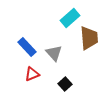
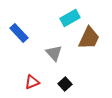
cyan rectangle: rotated 12 degrees clockwise
brown trapezoid: rotated 30 degrees clockwise
blue rectangle: moved 8 px left, 14 px up
red triangle: moved 8 px down
